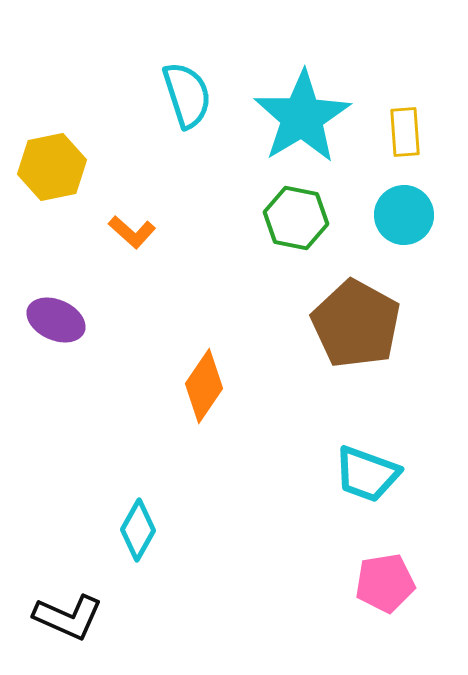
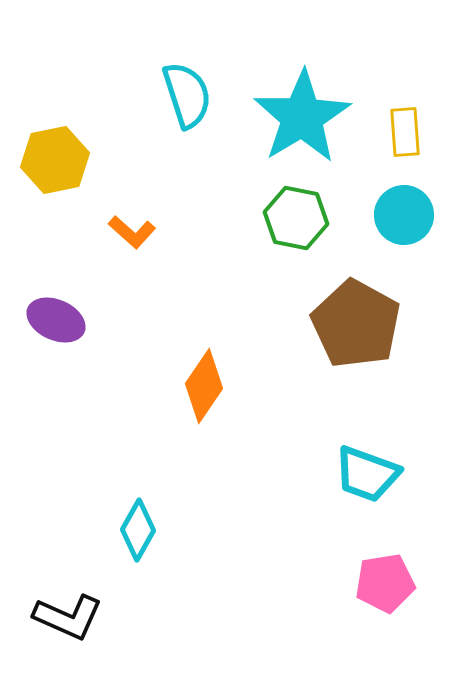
yellow hexagon: moved 3 px right, 7 px up
